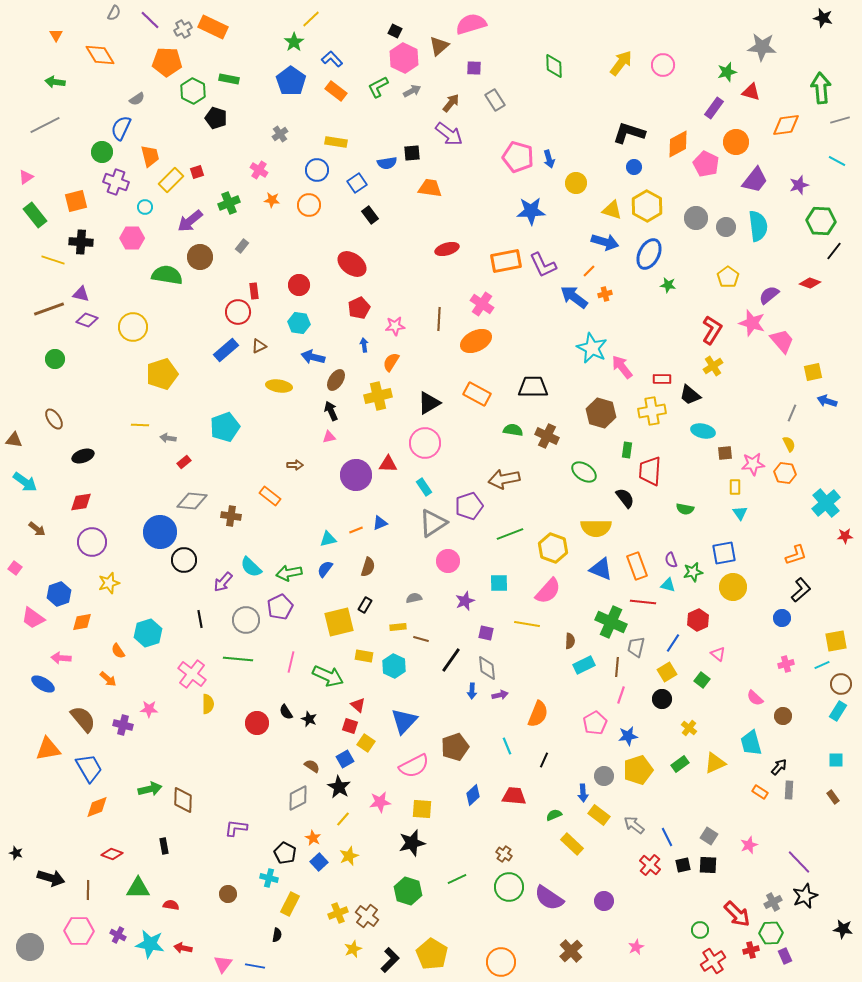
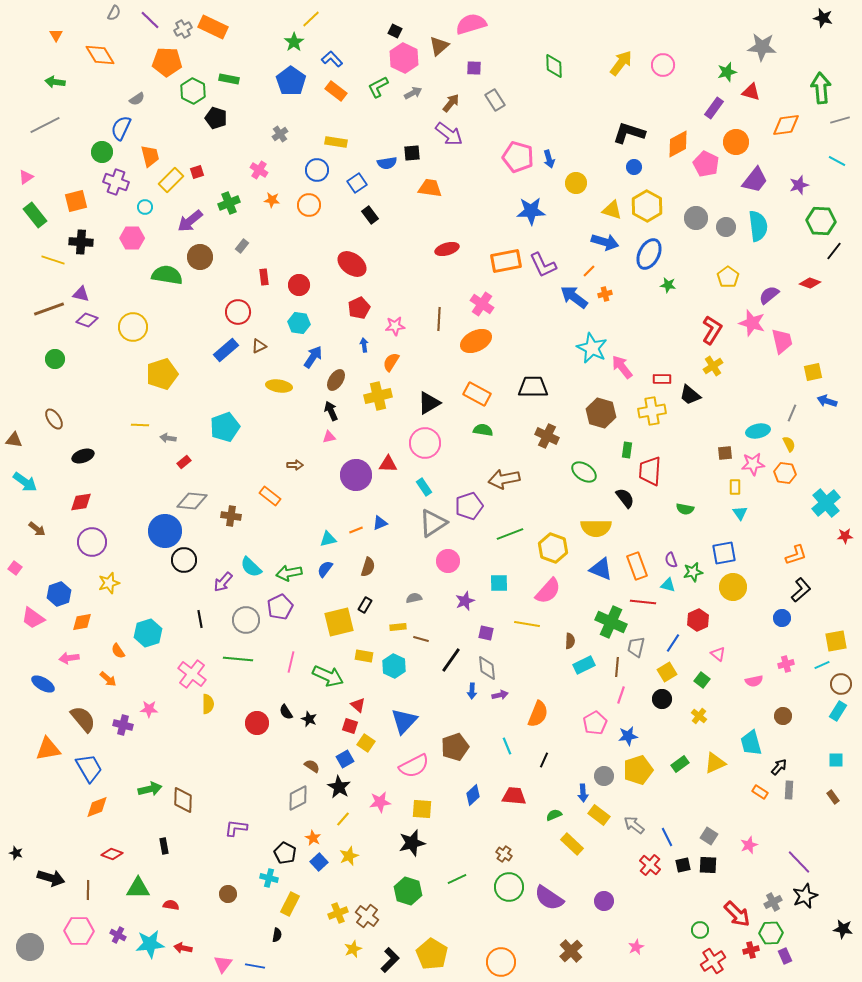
gray arrow at (412, 91): moved 1 px right, 2 px down
red rectangle at (254, 291): moved 10 px right, 14 px up
pink trapezoid at (782, 341): rotated 28 degrees clockwise
blue arrow at (313, 357): rotated 110 degrees clockwise
green semicircle at (513, 430): moved 30 px left
cyan ellipse at (703, 431): moved 55 px right; rotated 25 degrees counterclockwise
blue circle at (160, 532): moved 5 px right, 1 px up
pink arrow at (61, 658): moved 8 px right; rotated 12 degrees counterclockwise
pink semicircle at (755, 698): moved 1 px left, 17 px up; rotated 54 degrees counterclockwise
yellow cross at (689, 728): moved 10 px right, 12 px up
cyan star at (150, 944): rotated 16 degrees counterclockwise
